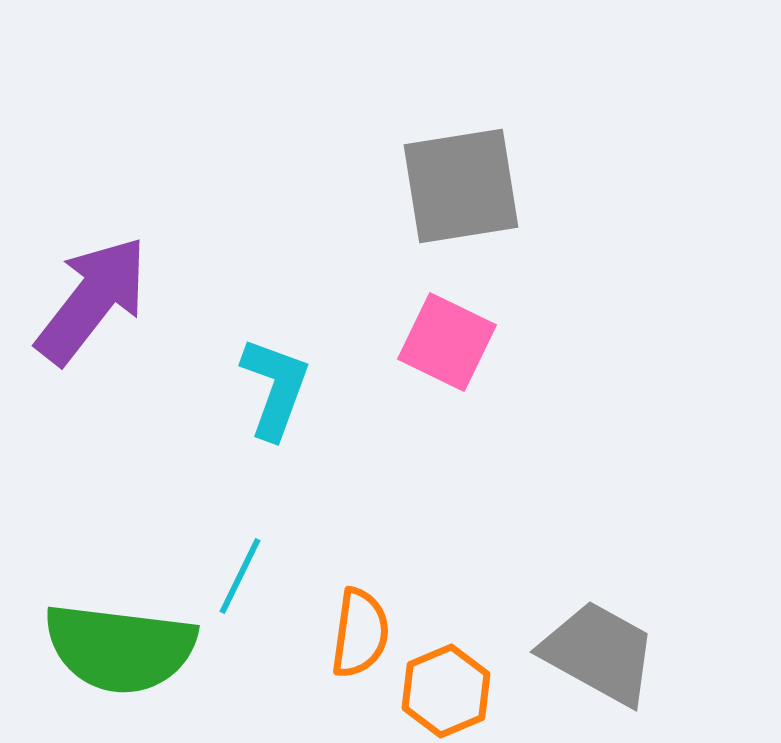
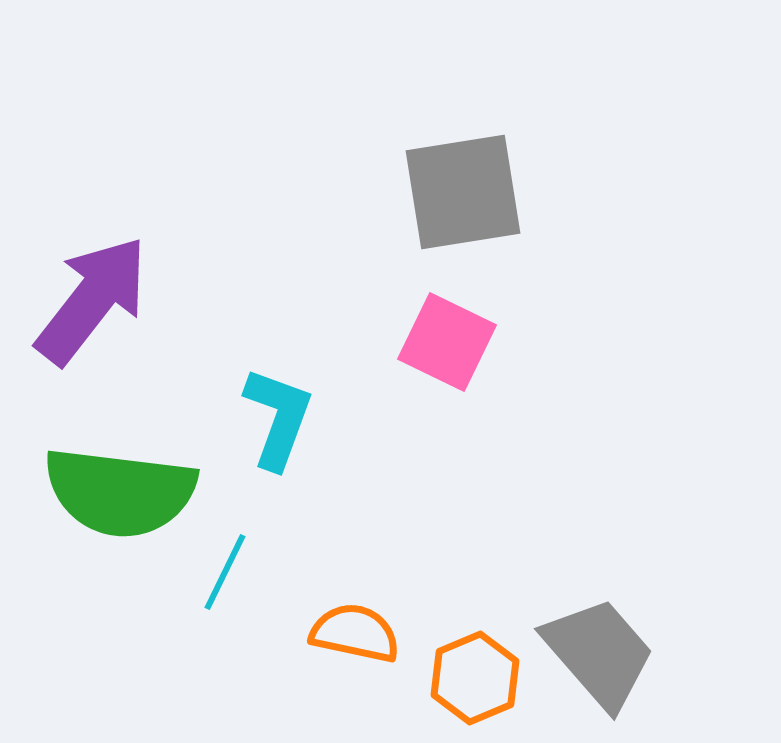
gray square: moved 2 px right, 6 px down
cyan L-shape: moved 3 px right, 30 px down
cyan line: moved 15 px left, 4 px up
orange semicircle: moved 5 px left; rotated 86 degrees counterclockwise
green semicircle: moved 156 px up
gray trapezoid: rotated 20 degrees clockwise
orange hexagon: moved 29 px right, 13 px up
